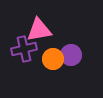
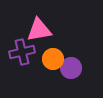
purple cross: moved 2 px left, 3 px down
purple circle: moved 13 px down
